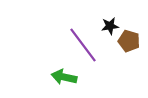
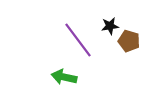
purple line: moved 5 px left, 5 px up
